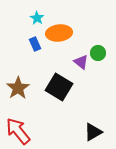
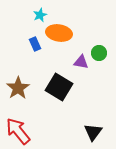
cyan star: moved 3 px right, 3 px up; rotated 16 degrees clockwise
orange ellipse: rotated 15 degrees clockwise
green circle: moved 1 px right
purple triangle: rotated 28 degrees counterclockwise
black triangle: rotated 24 degrees counterclockwise
